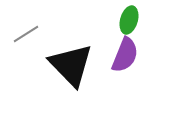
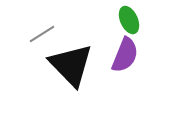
green ellipse: rotated 40 degrees counterclockwise
gray line: moved 16 px right
